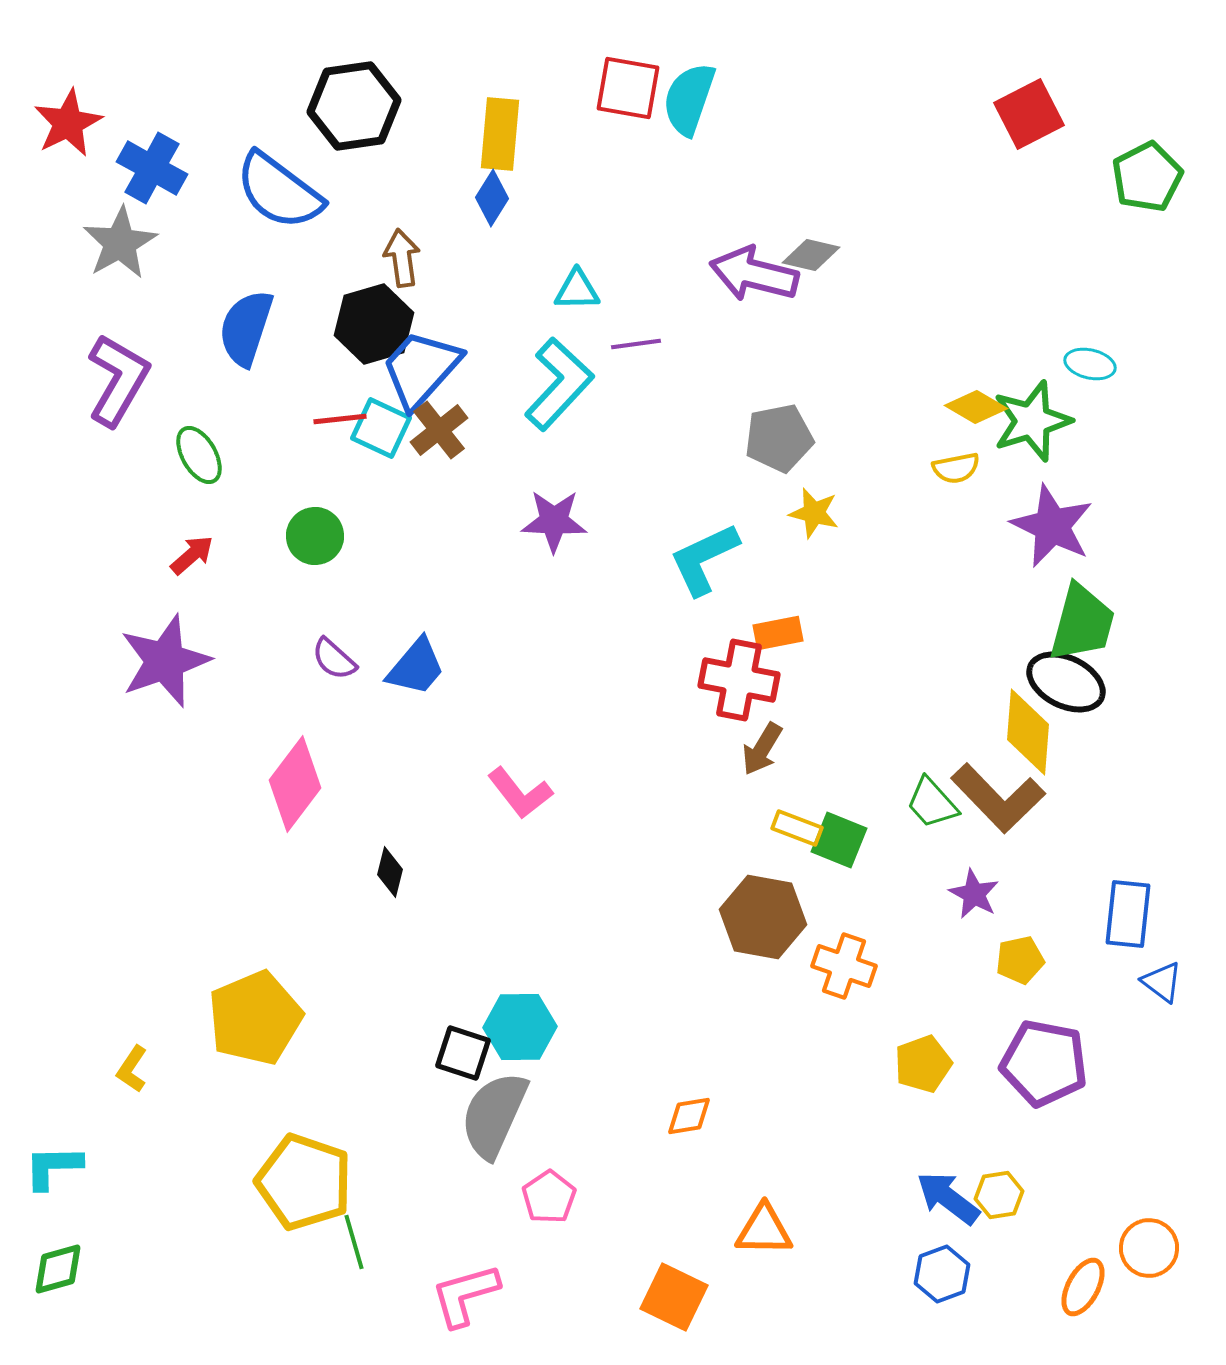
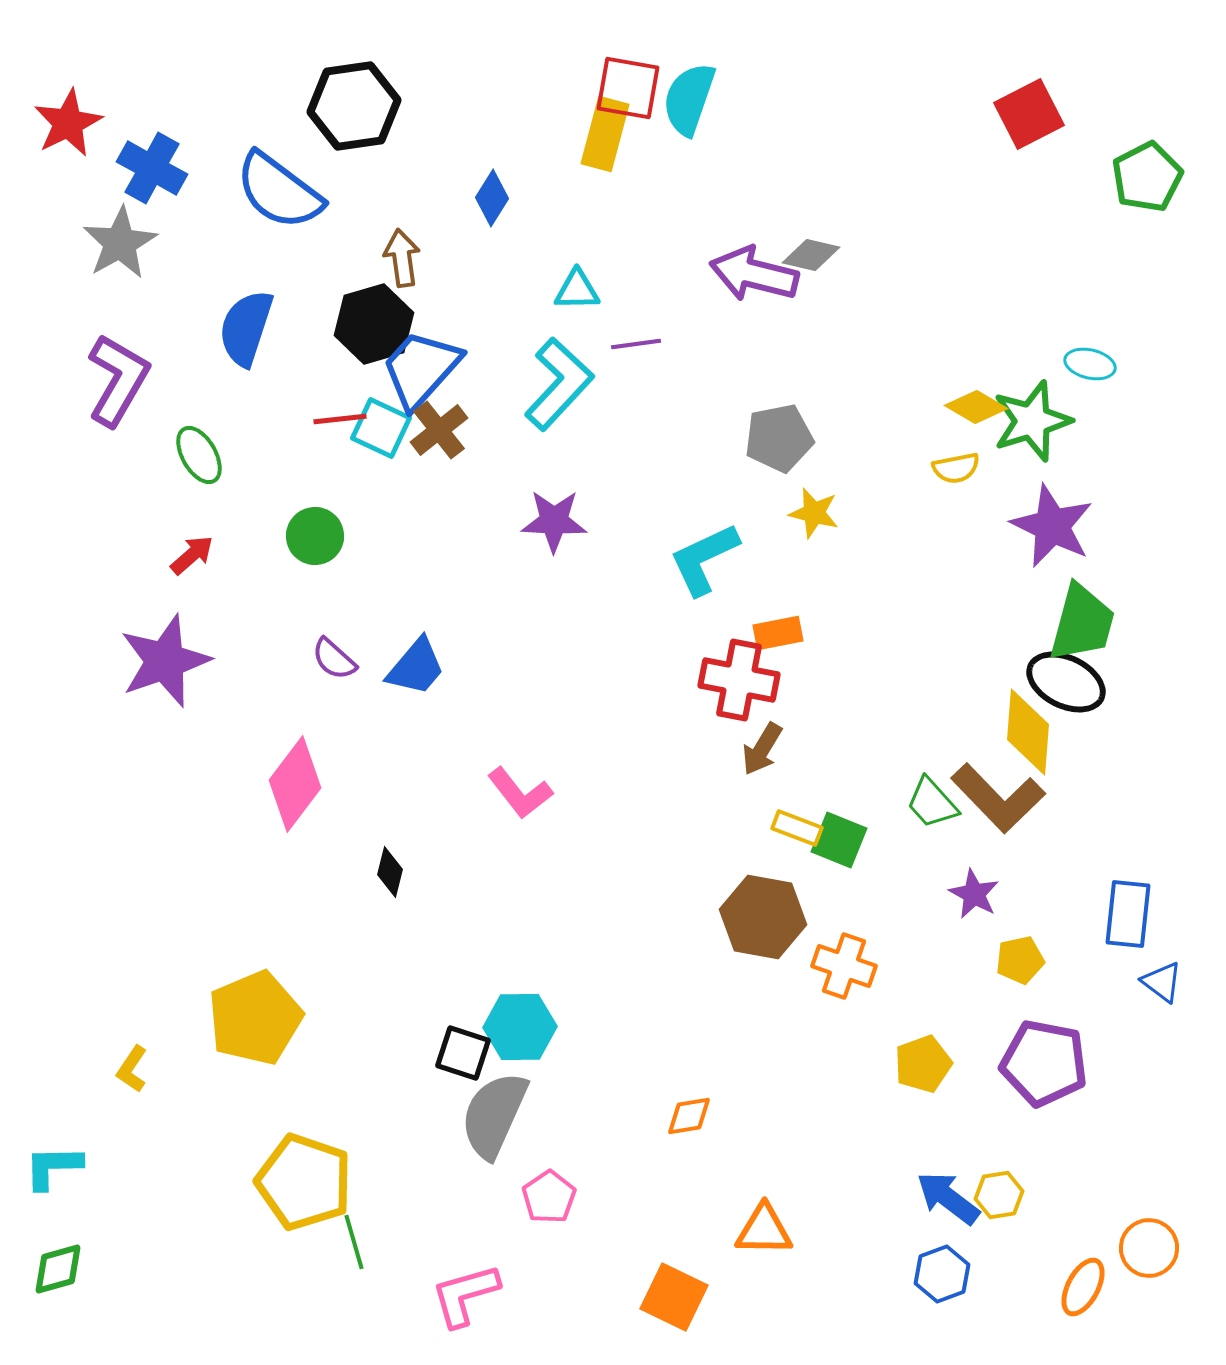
yellow rectangle at (500, 134): moved 105 px right; rotated 10 degrees clockwise
